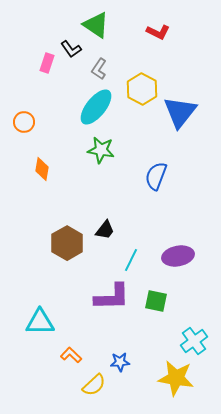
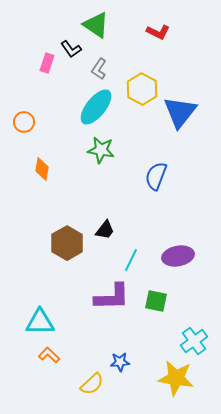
orange L-shape: moved 22 px left
yellow semicircle: moved 2 px left, 1 px up
